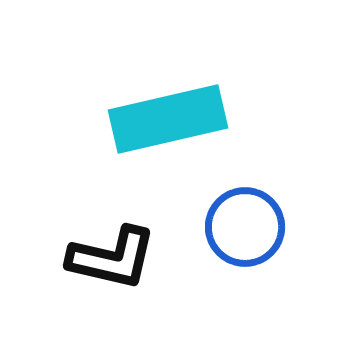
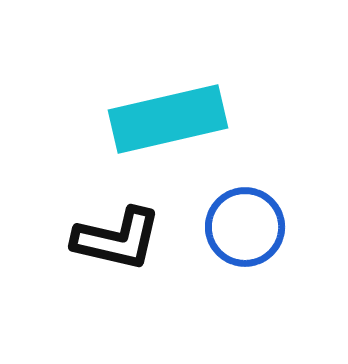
black L-shape: moved 5 px right, 19 px up
